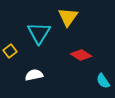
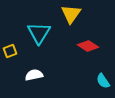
yellow triangle: moved 3 px right, 3 px up
yellow square: rotated 16 degrees clockwise
red diamond: moved 7 px right, 9 px up
